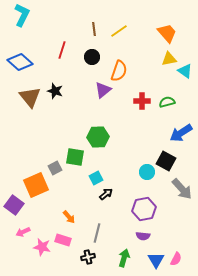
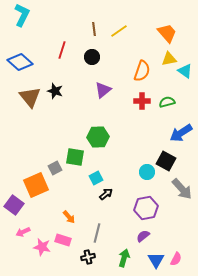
orange semicircle: moved 23 px right
purple hexagon: moved 2 px right, 1 px up
purple semicircle: rotated 136 degrees clockwise
